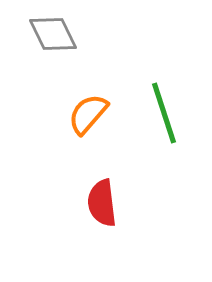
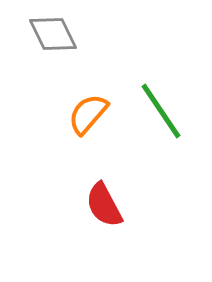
green line: moved 3 px left, 2 px up; rotated 16 degrees counterclockwise
red semicircle: moved 2 px right, 2 px down; rotated 21 degrees counterclockwise
